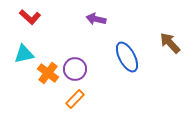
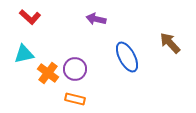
orange rectangle: rotated 60 degrees clockwise
